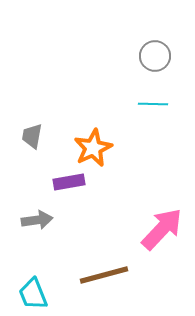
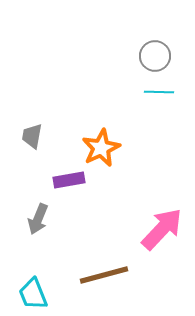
cyan line: moved 6 px right, 12 px up
orange star: moved 8 px right
purple rectangle: moved 2 px up
gray arrow: moved 1 px right, 1 px up; rotated 120 degrees clockwise
